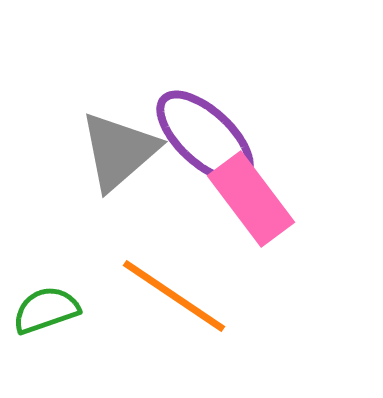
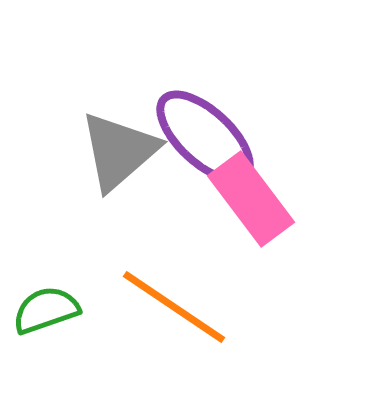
orange line: moved 11 px down
